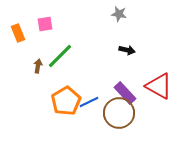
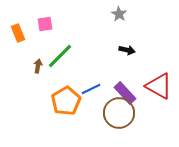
gray star: rotated 21 degrees clockwise
blue line: moved 2 px right, 13 px up
